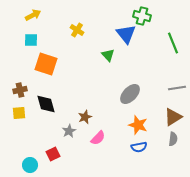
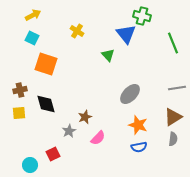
yellow cross: moved 1 px down
cyan square: moved 1 px right, 2 px up; rotated 24 degrees clockwise
